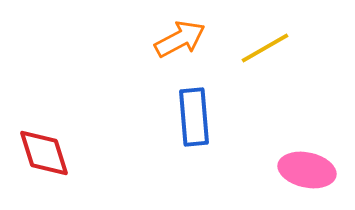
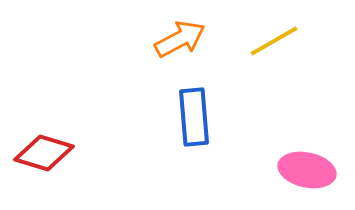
yellow line: moved 9 px right, 7 px up
red diamond: rotated 56 degrees counterclockwise
